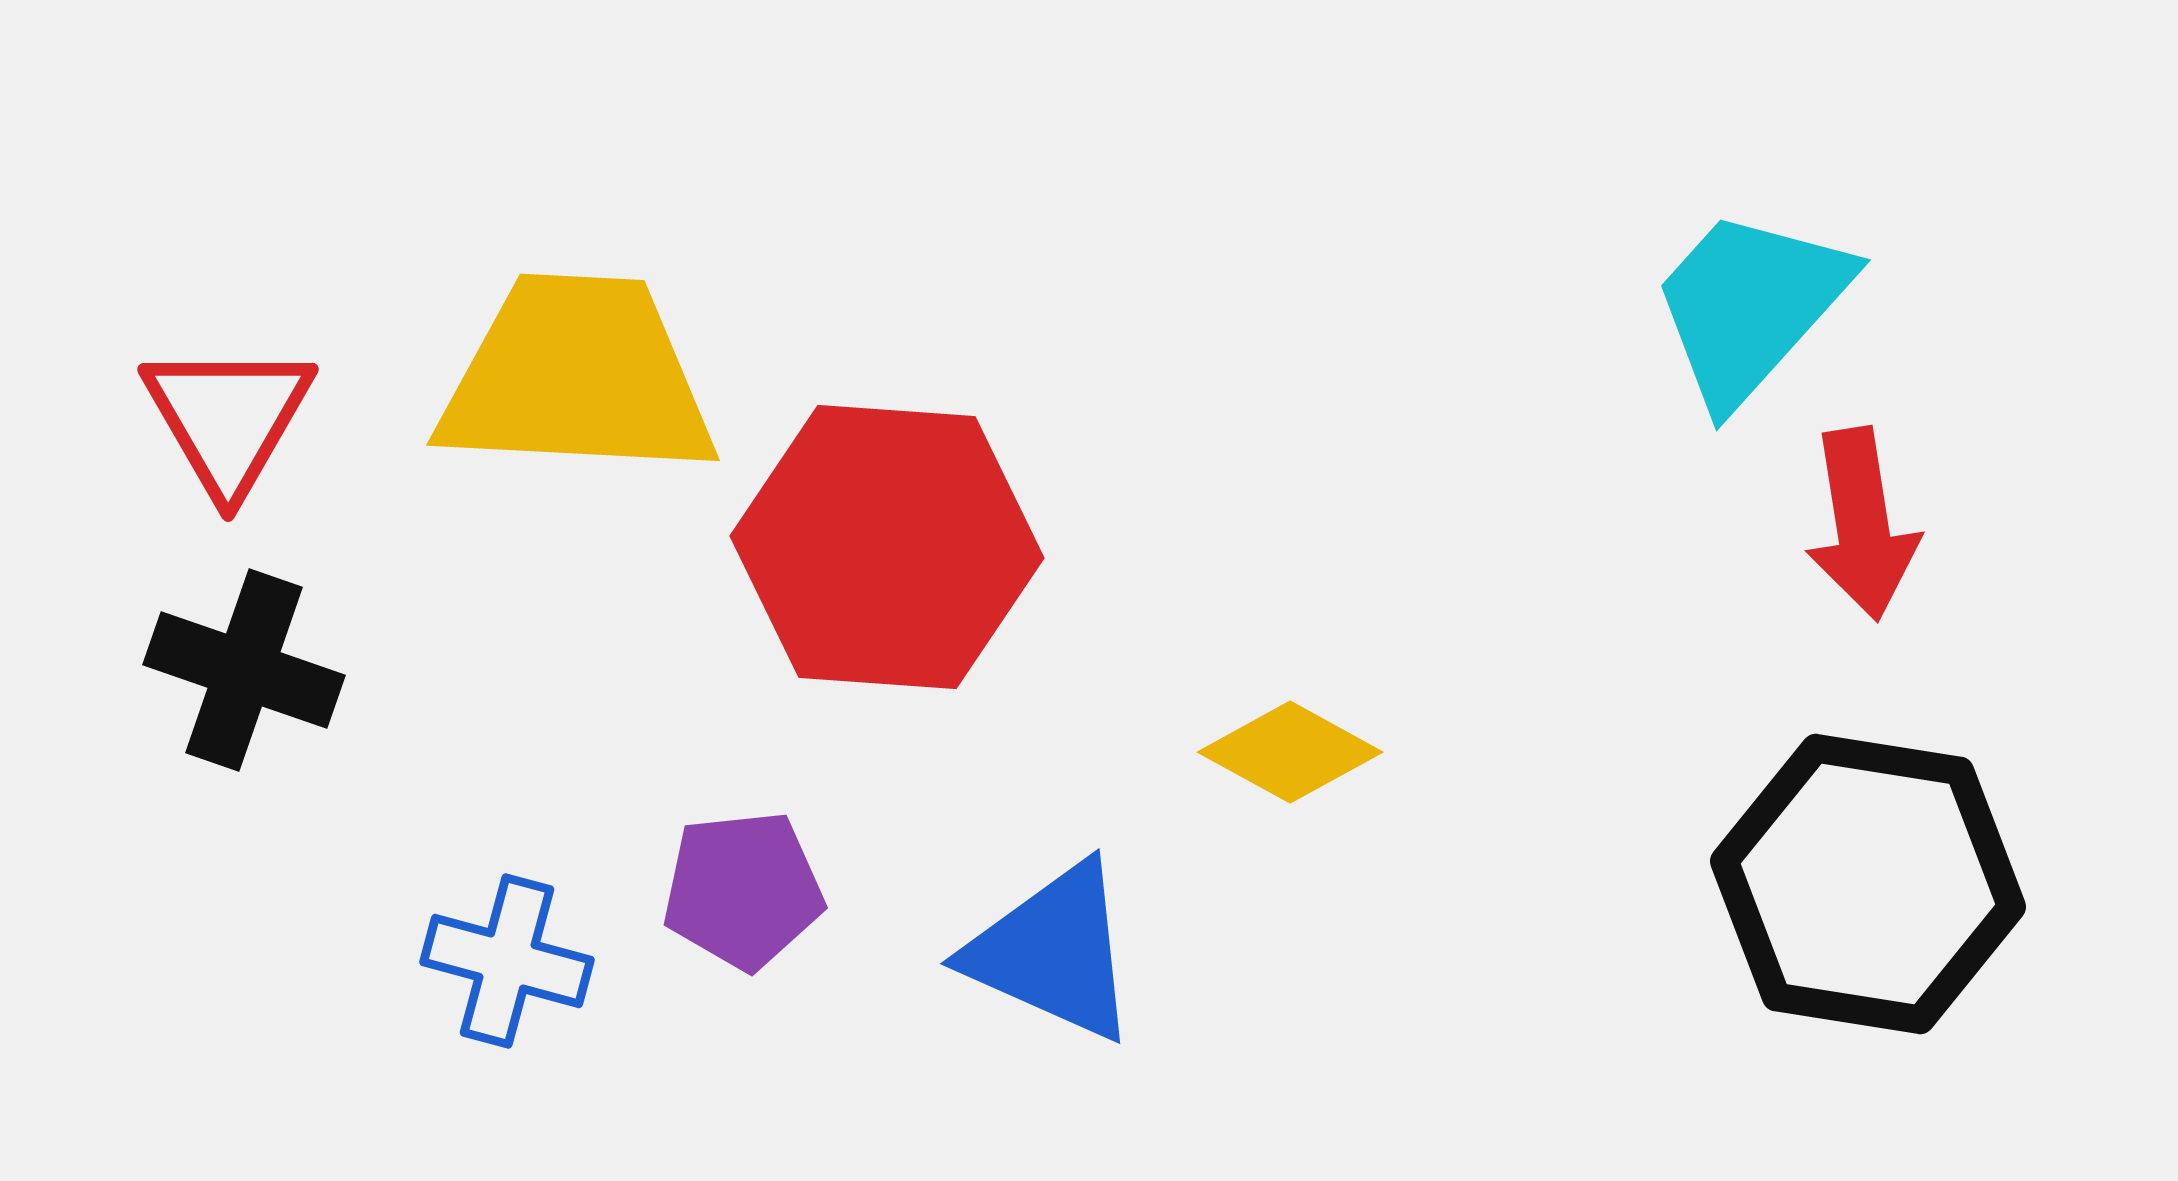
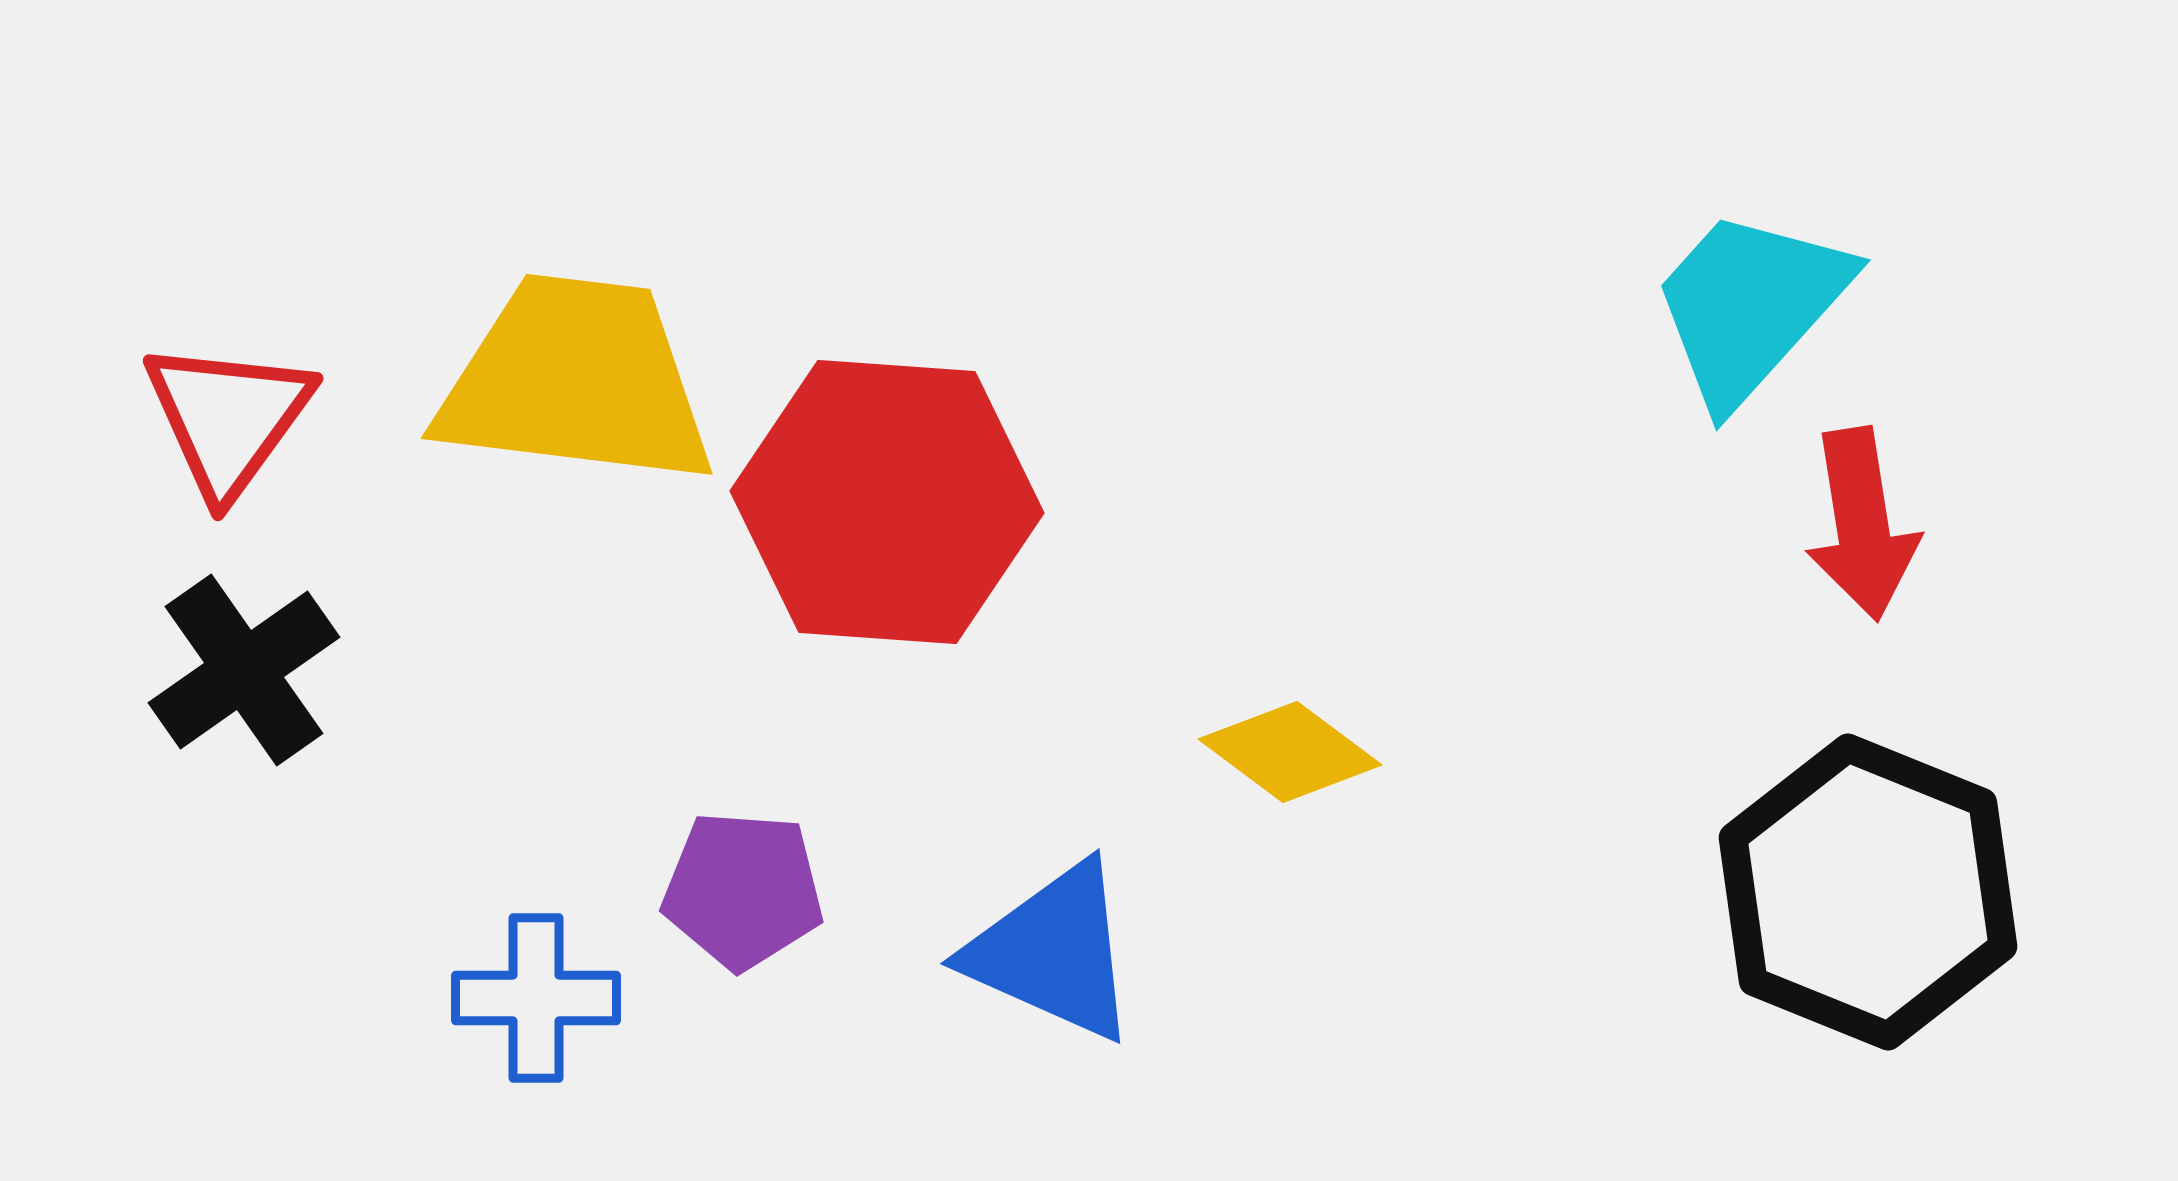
yellow trapezoid: moved 1 px left, 4 px down; rotated 4 degrees clockwise
red triangle: rotated 6 degrees clockwise
red hexagon: moved 45 px up
black cross: rotated 36 degrees clockwise
yellow diamond: rotated 8 degrees clockwise
black hexagon: moved 8 px down; rotated 13 degrees clockwise
purple pentagon: rotated 10 degrees clockwise
blue cross: moved 29 px right, 37 px down; rotated 15 degrees counterclockwise
